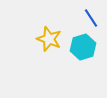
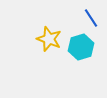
cyan hexagon: moved 2 px left
